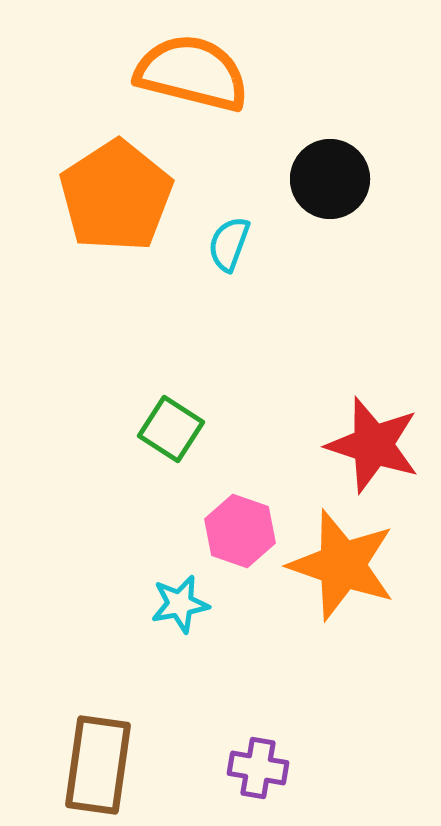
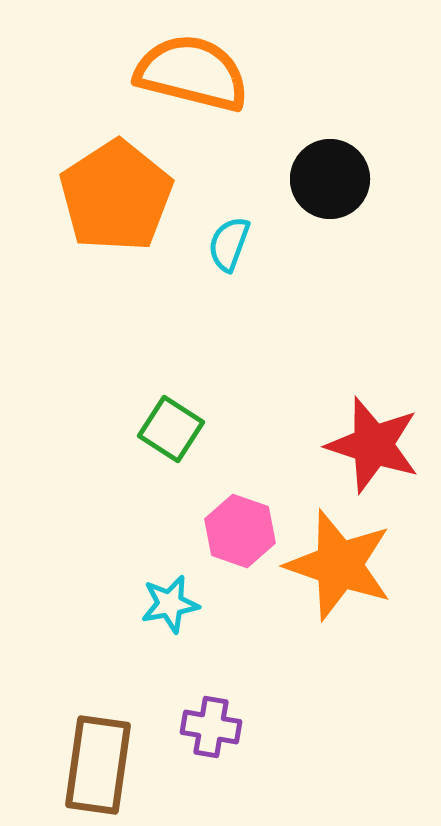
orange star: moved 3 px left
cyan star: moved 10 px left
purple cross: moved 47 px left, 41 px up
